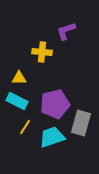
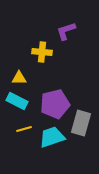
yellow line: moved 1 px left, 2 px down; rotated 42 degrees clockwise
